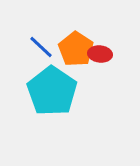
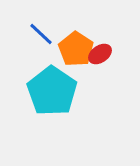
blue line: moved 13 px up
red ellipse: rotated 40 degrees counterclockwise
